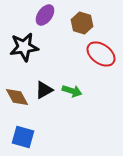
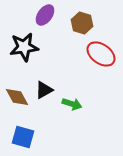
green arrow: moved 13 px down
